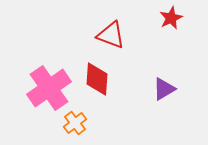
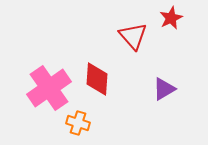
red triangle: moved 22 px right, 1 px down; rotated 28 degrees clockwise
orange cross: moved 3 px right; rotated 35 degrees counterclockwise
